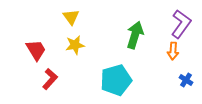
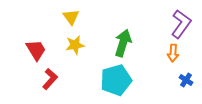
green arrow: moved 12 px left, 8 px down
orange arrow: moved 2 px down
